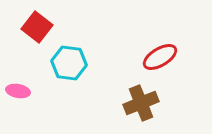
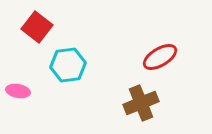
cyan hexagon: moved 1 px left, 2 px down; rotated 16 degrees counterclockwise
